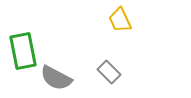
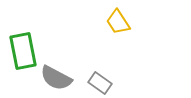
yellow trapezoid: moved 2 px left, 2 px down; rotated 8 degrees counterclockwise
gray rectangle: moved 9 px left, 11 px down; rotated 10 degrees counterclockwise
